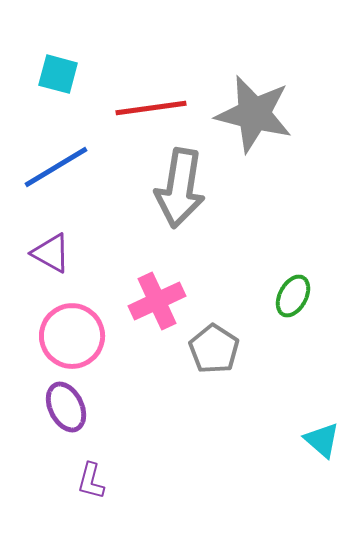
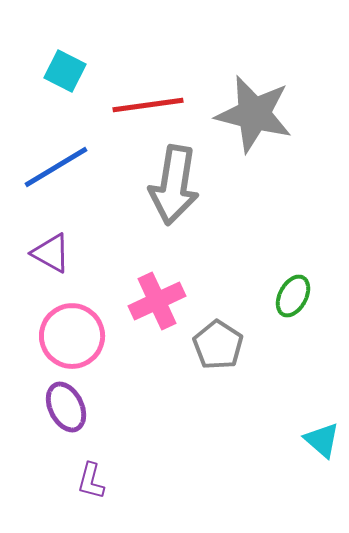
cyan square: moved 7 px right, 3 px up; rotated 12 degrees clockwise
red line: moved 3 px left, 3 px up
gray arrow: moved 6 px left, 3 px up
gray pentagon: moved 4 px right, 4 px up
